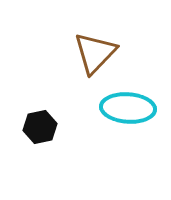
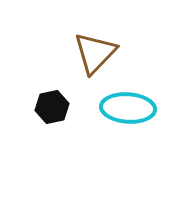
black hexagon: moved 12 px right, 20 px up
